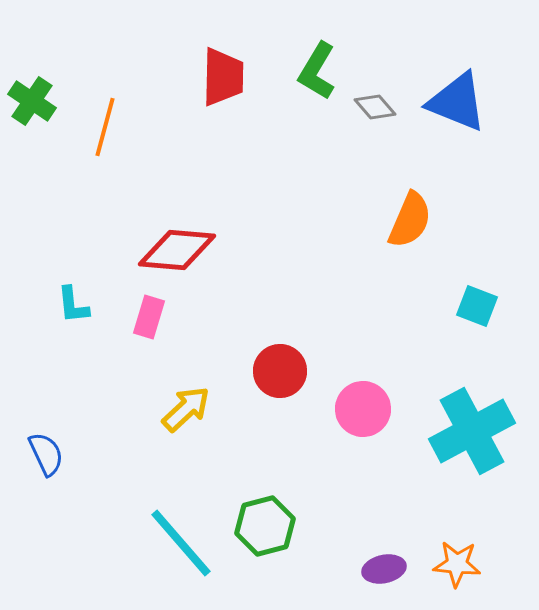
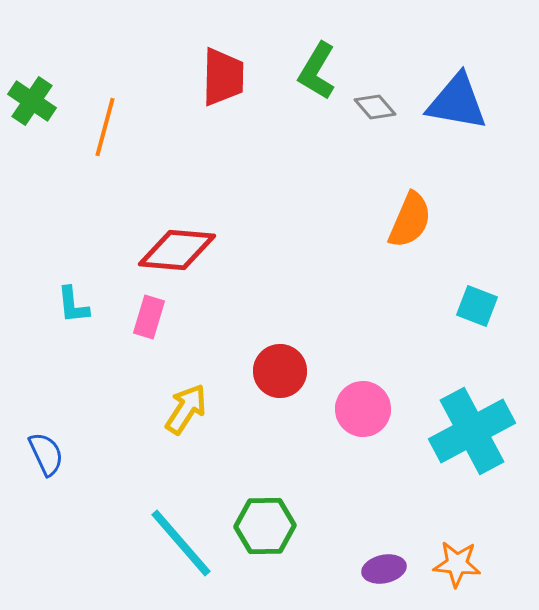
blue triangle: rotated 12 degrees counterclockwise
yellow arrow: rotated 14 degrees counterclockwise
green hexagon: rotated 14 degrees clockwise
